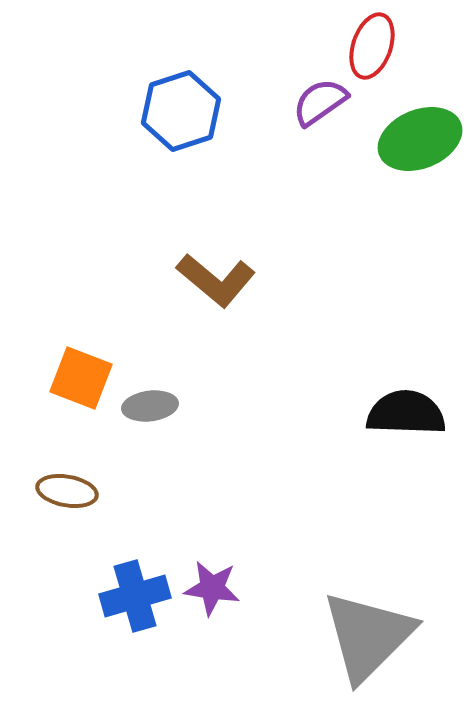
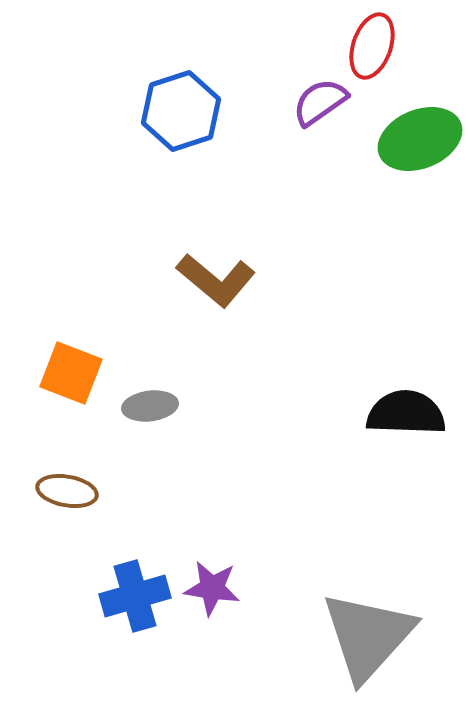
orange square: moved 10 px left, 5 px up
gray triangle: rotated 3 degrees counterclockwise
